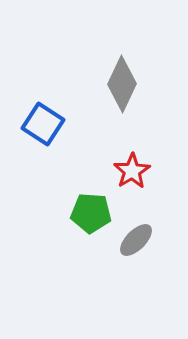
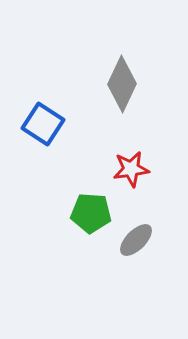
red star: moved 1 px left, 2 px up; rotated 24 degrees clockwise
